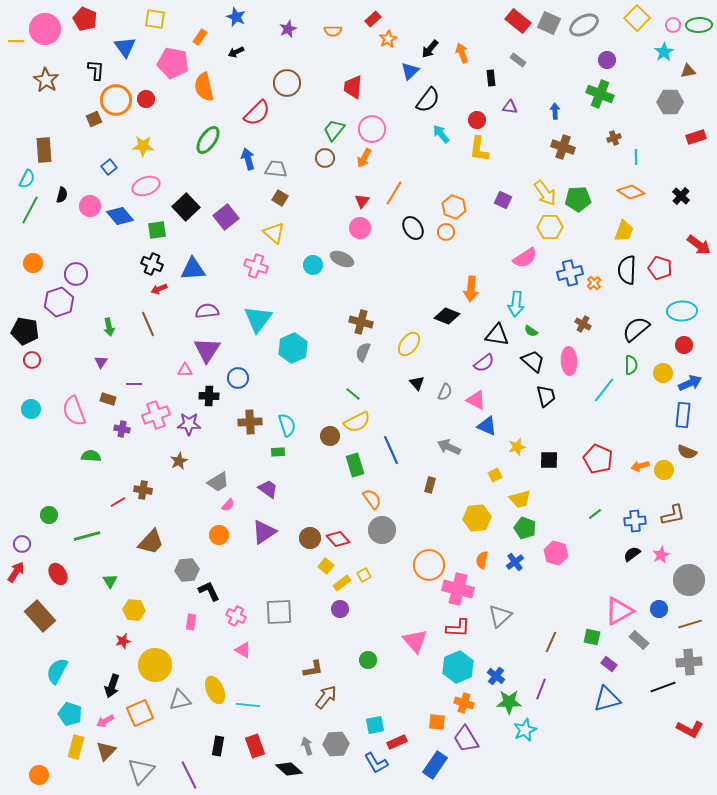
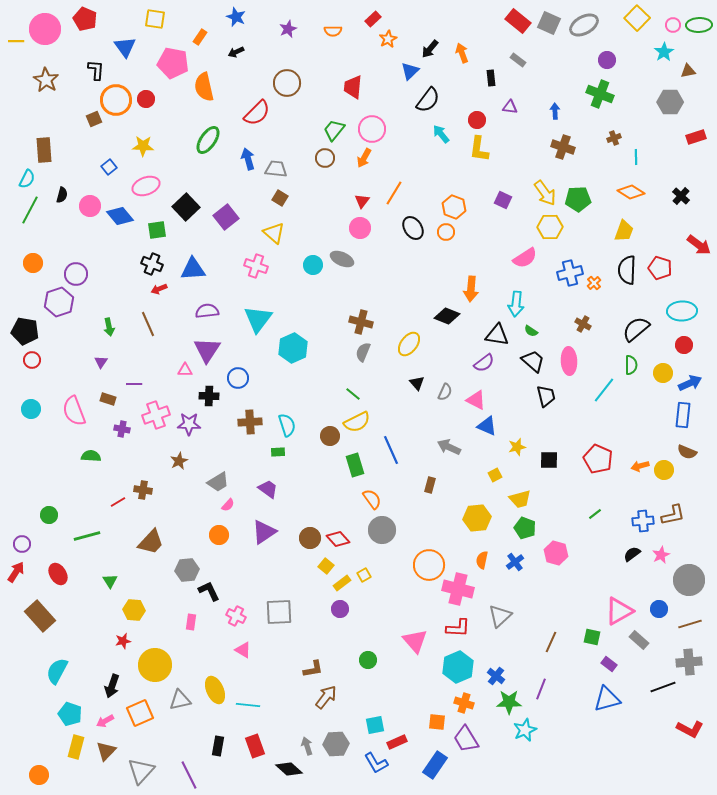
blue cross at (635, 521): moved 8 px right
